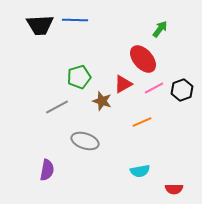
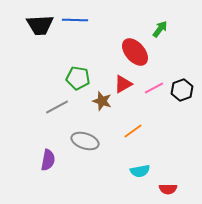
red ellipse: moved 8 px left, 7 px up
green pentagon: moved 1 px left, 1 px down; rotated 25 degrees clockwise
orange line: moved 9 px left, 9 px down; rotated 12 degrees counterclockwise
purple semicircle: moved 1 px right, 10 px up
red semicircle: moved 6 px left
